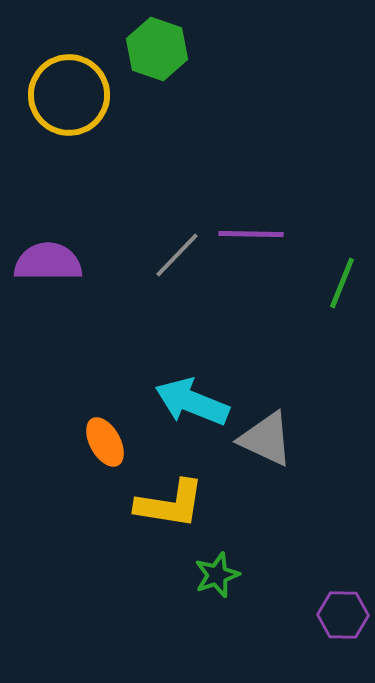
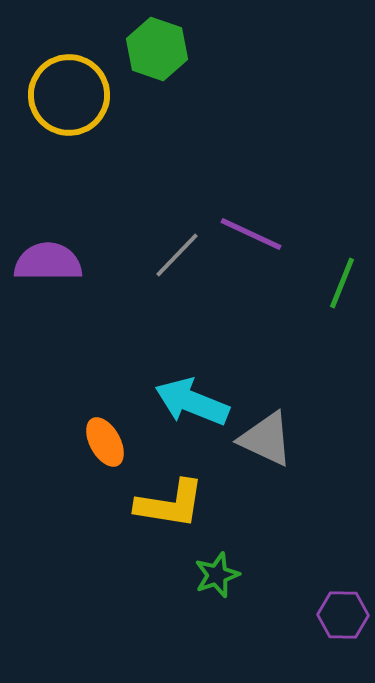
purple line: rotated 24 degrees clockwise
